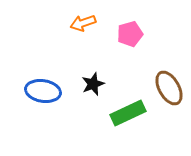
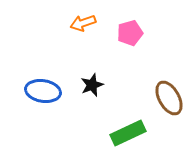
pink pentagon: moved 1 px up
black star: moved 1 px left, 1 px down
brown ellipse: moved 10 px down
green rectangle: moved 20 px down
